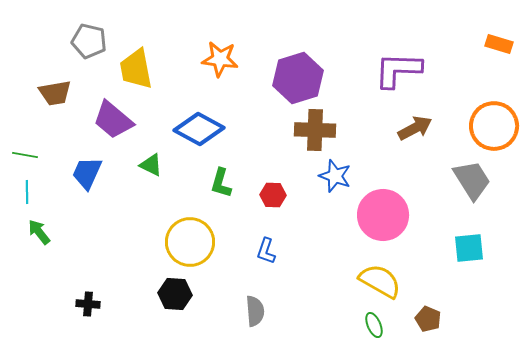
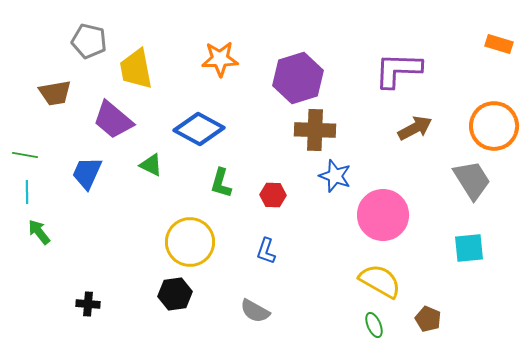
orange star: rotated 9 degrees counterclockwise
black hexagon: rotated 12 degrees counterclockwise
gray semicircle: rotated 124 degrees clockwise
